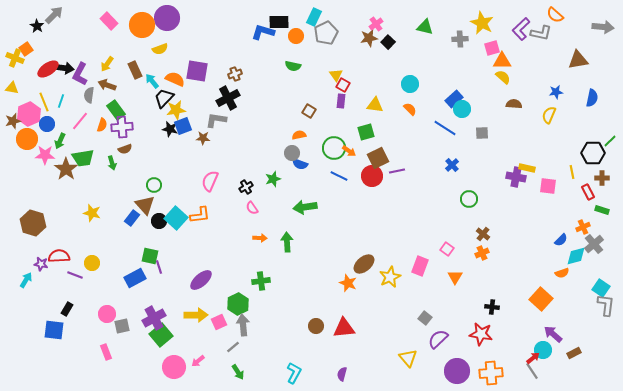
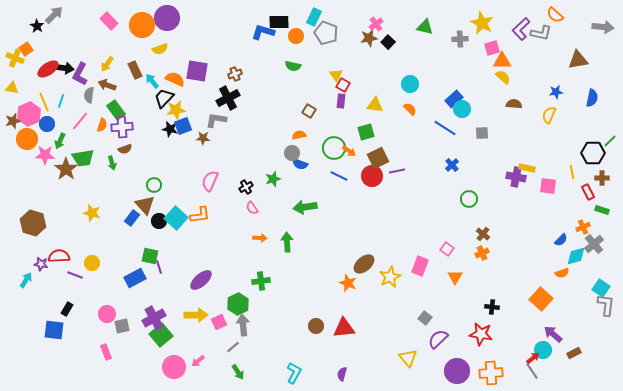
gray pentagon at (326, 33): rotated 25 degrees counterclockwise
